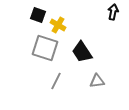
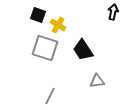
black trapezoid: moved 1 px right, 2 px up
gray line: moved 6 px left, 15 px down
